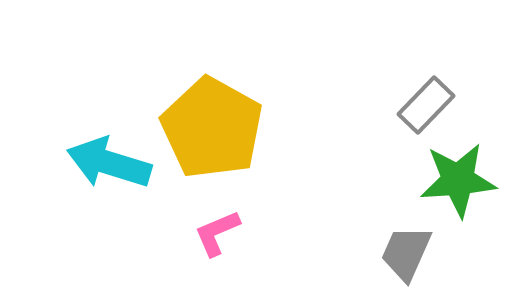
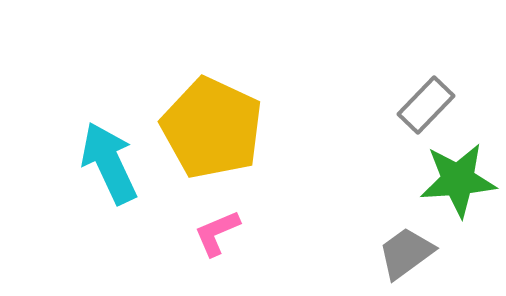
yellow pentagon: rotated 4 degrees counterclockwise
cyan arrow: rotated 48 degrees clockwise
gray trapezoid: rotated 30 degrees clockwise
